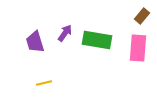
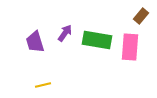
brown rectangle: moved 1 px left
pink rectangle: moved 8 px left, 1 px up
yellow line: moved 1 px left, 2 px down
